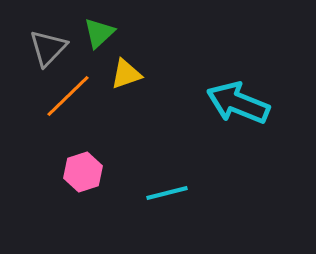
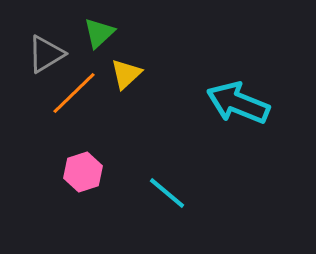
gray triangle: moved 2 px left, 6 px down; rotated 15 degrees clockwise
yellow triangle: rotated 24 degrees counterclockwise
orange line: moved 6 px right, 3 px up
cyan line: rotated 54 degrees clockwise
